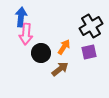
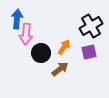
blue arrow: moved 4 px left, 2 px down
